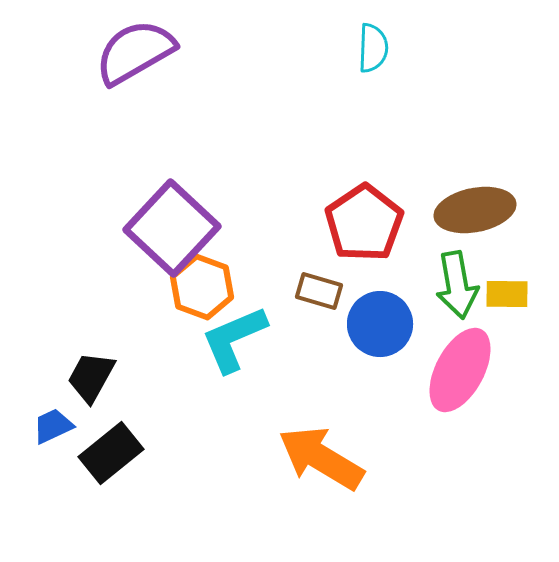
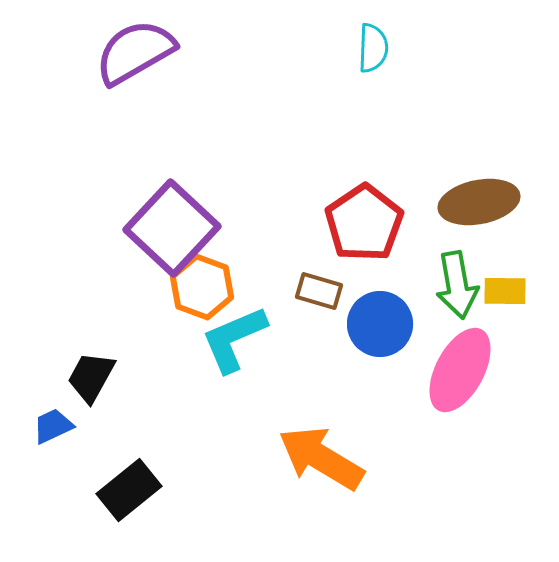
brown ellipse: moved 4 px right, 8 px up
yellow rectangle: moved 2 px left, 3 px up
black rectangle: moved 18 px right, 37 px down
